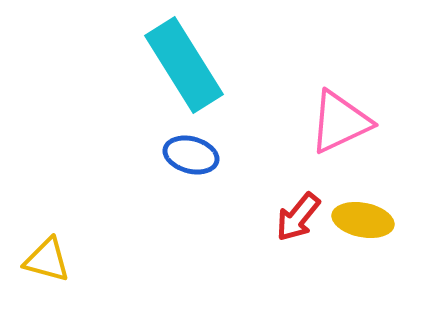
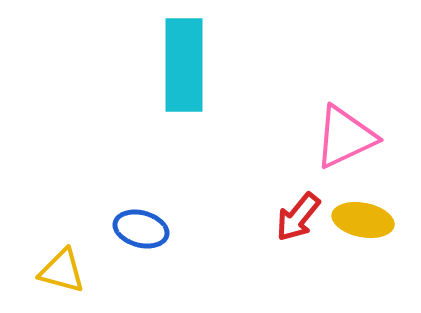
cyan rectangle: rotated 32 degrees clockwise
pink triangle: moved 5 px right, 15 px down
blue ellipse: moved 50 px left, 74 px down
yellow triangle: moved 15 px right, 11 px down
